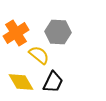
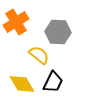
orange cross: moved 11 px up
yellow diamond: moved 1 px right, 2 px down
